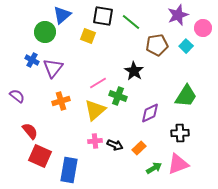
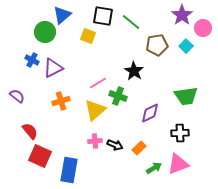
purple star: moved 4 px right; rotated 15 degrees counterclockwise
purple triangle: rotated 25 degrees clockwise
green trapezoid: rotated 50 degrees clockwise
